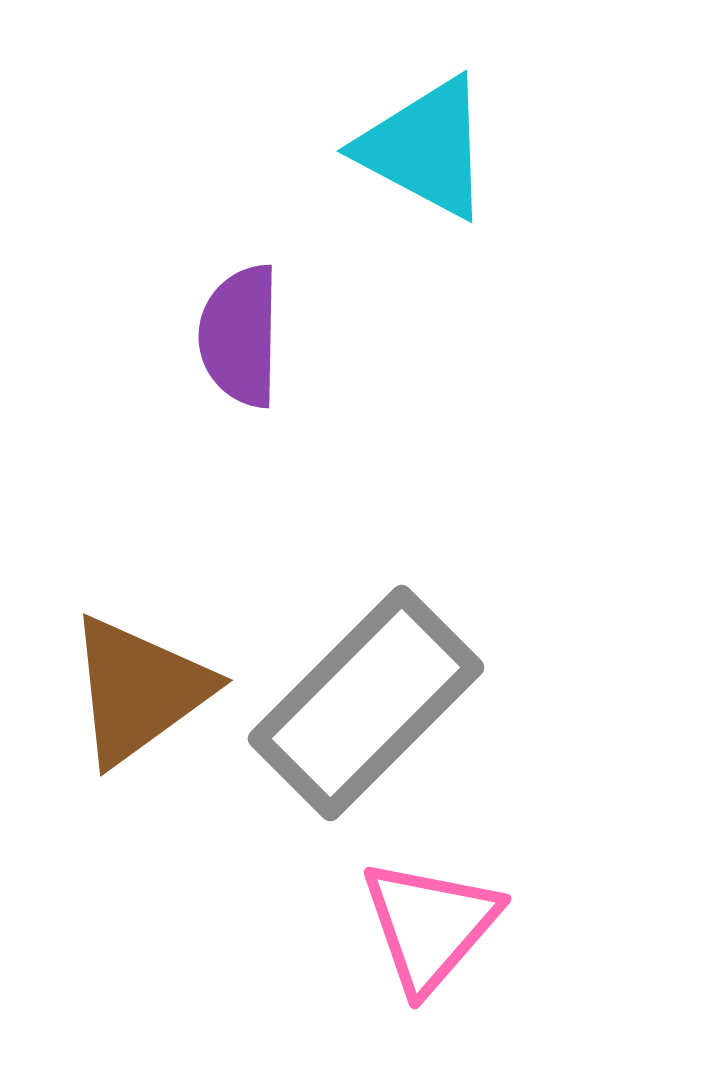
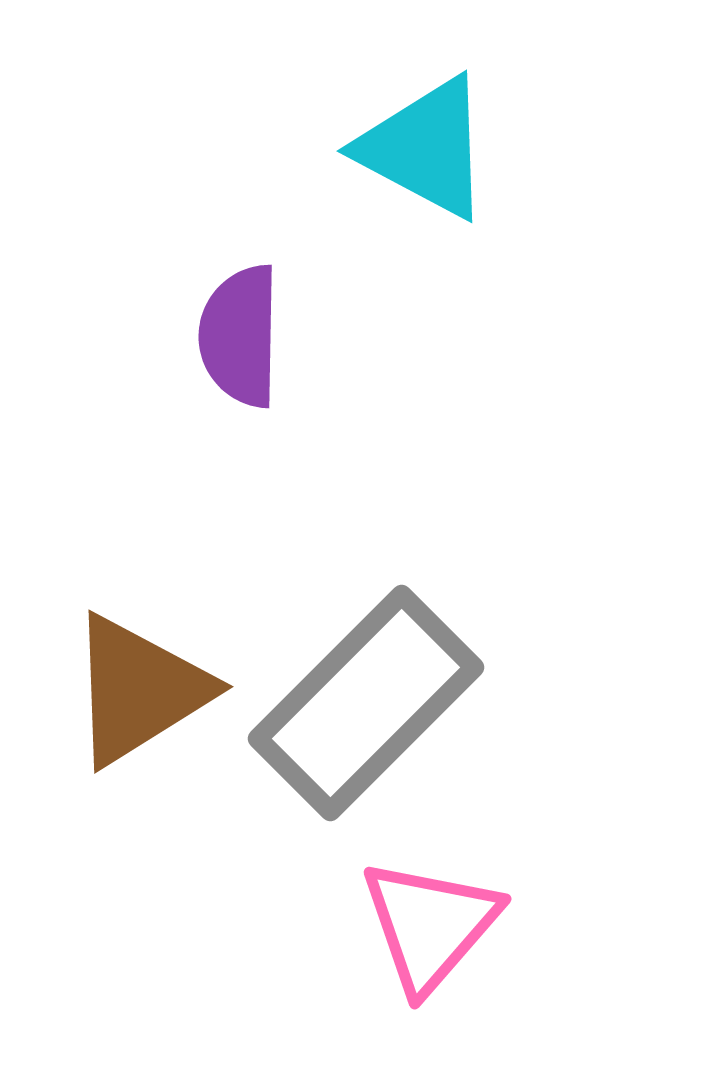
brown triangle: rotated 4 degrees clockwise
